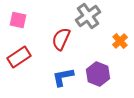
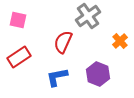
red semicircle: moved 2 px right, 3 px down
blue L-shape: moved 6 px left
